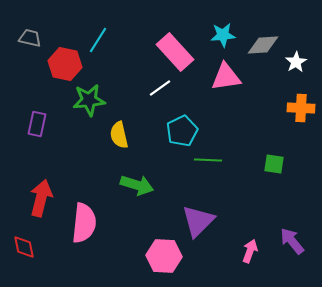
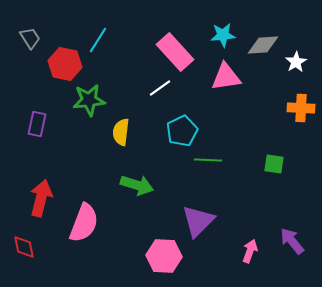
gray trapezoid: rotated 45 degrees clockwise
yellow semicircle: moved 2 px right, 3 px up; rotated 20 degrees clockwise
pink semicircle: rotated 15 degrees clockwise
